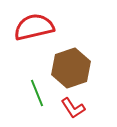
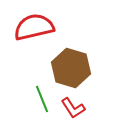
brown hexagon: rotated 24 degrees counterclockwise
green line: moved 5 px right, 6 px down
